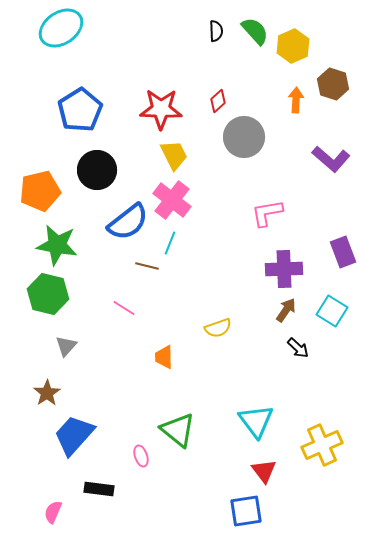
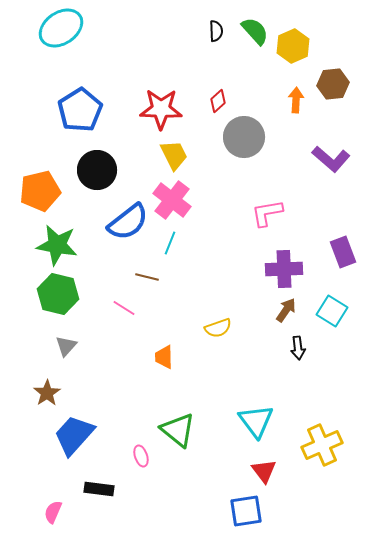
brown hexagon: rotated 24 degrees counterclockwise
brown line: moved 11 px down
green hexagon: moved 10 px right
black arrow: rotated 40 degrees clockwise
